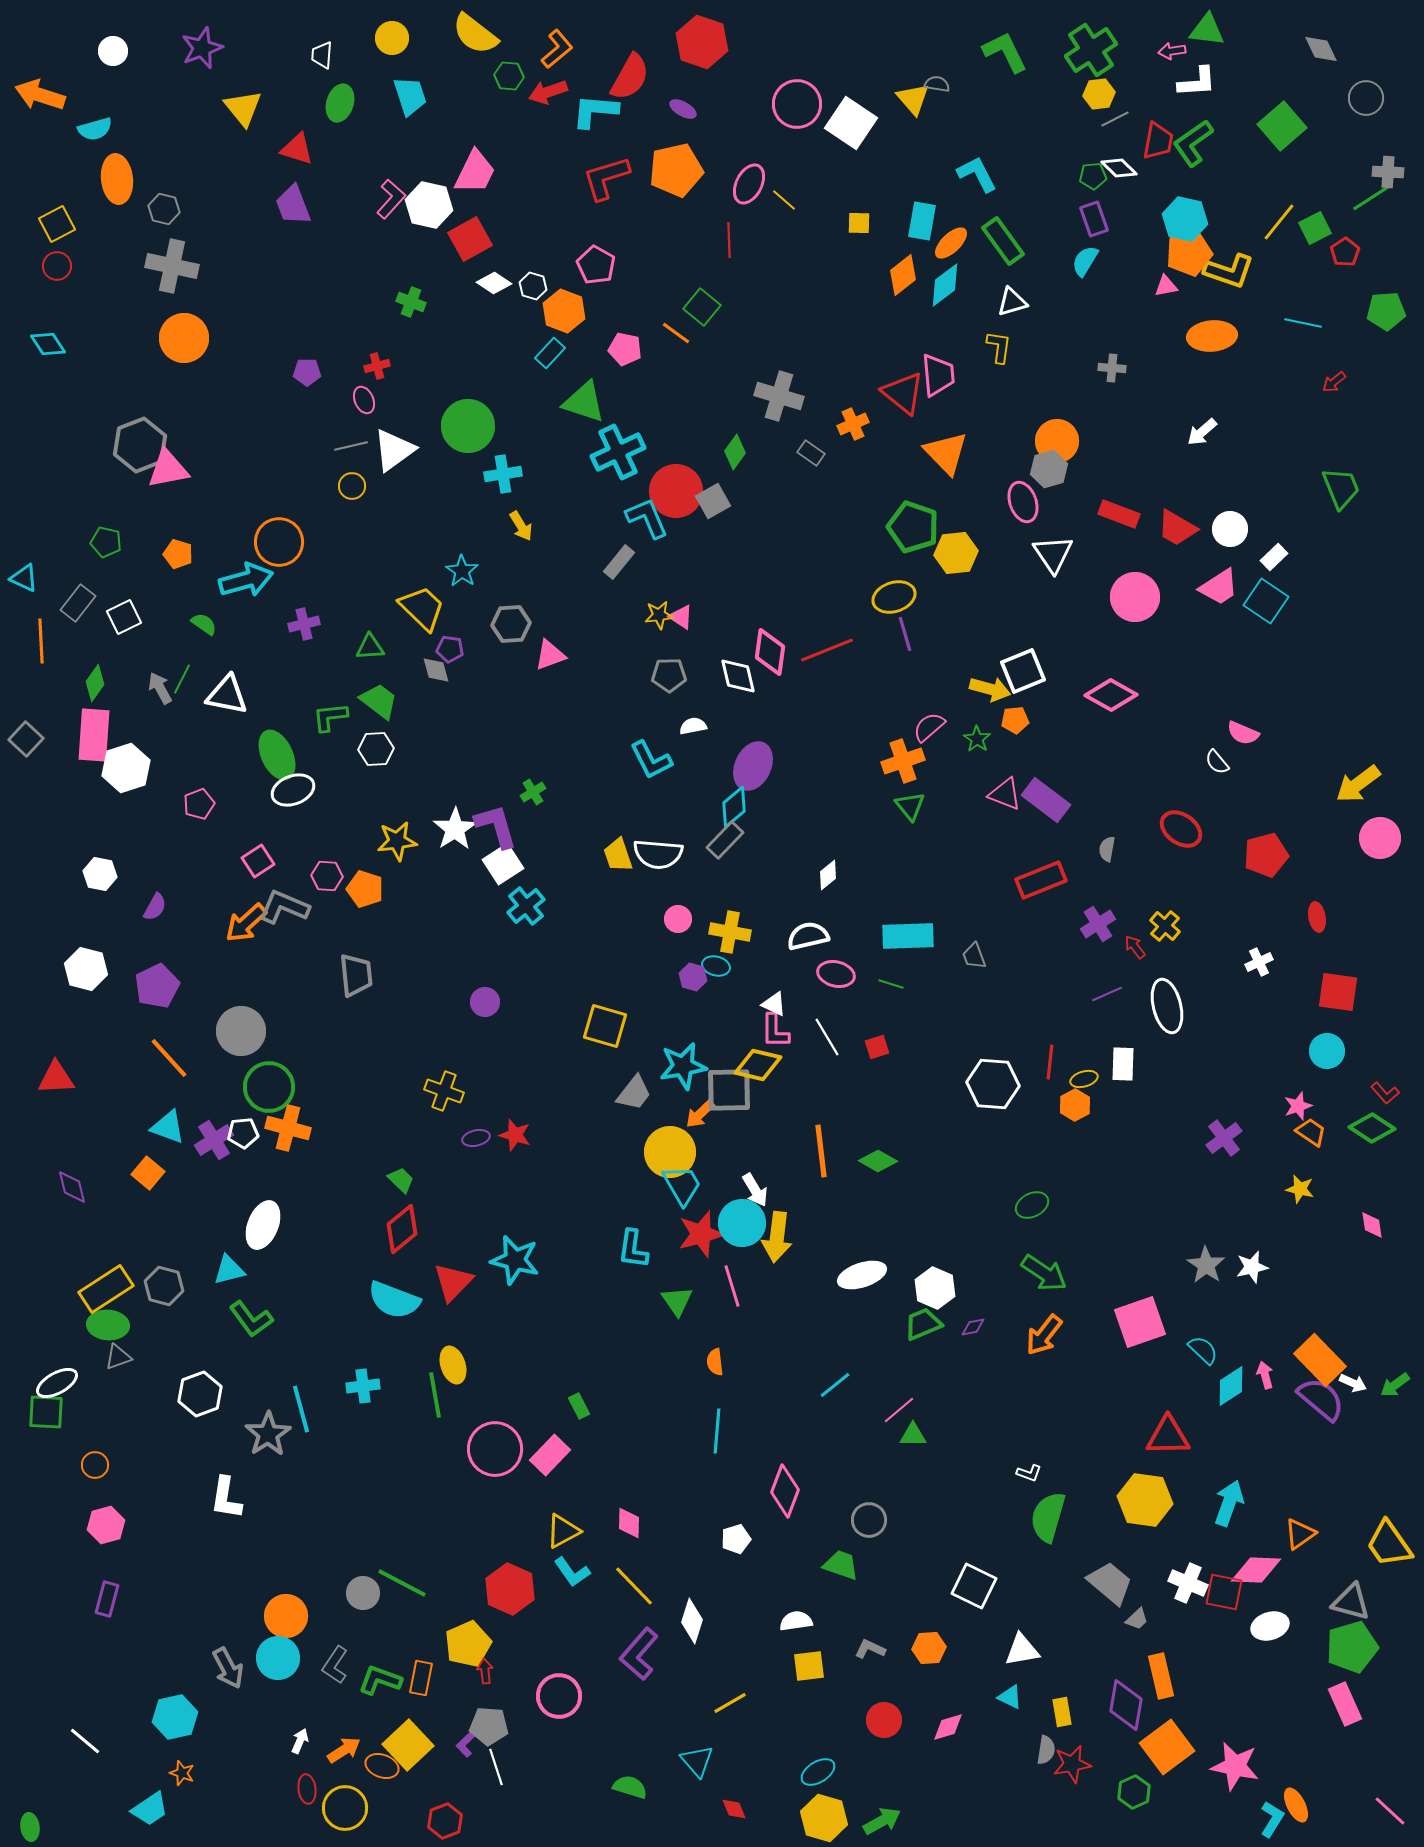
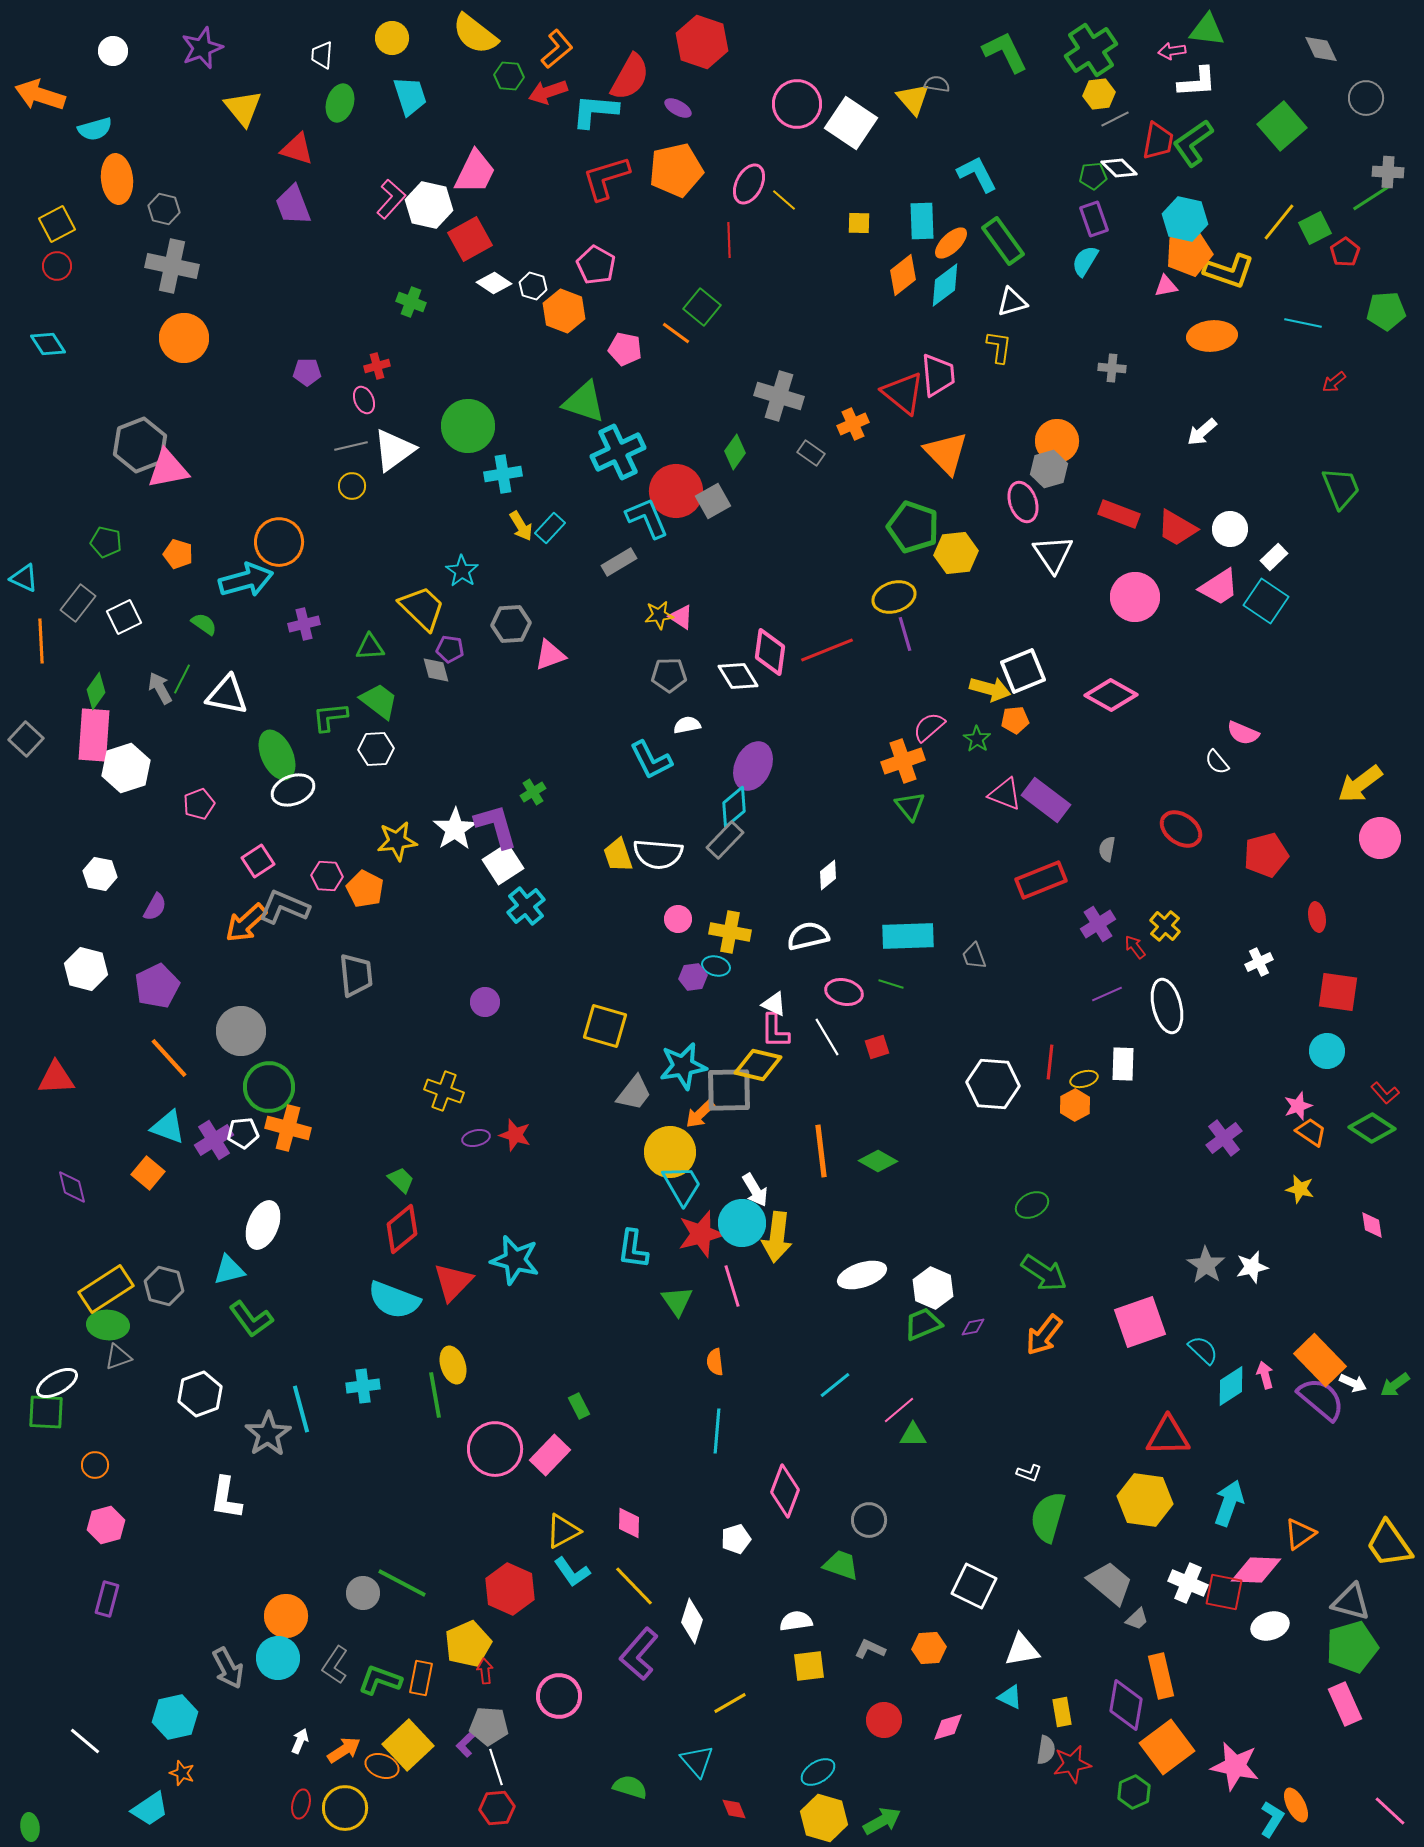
purple ellipse at (683, 109): moved 5 px left, 1 px up
cyan rectangle at (922, 221): rotated 12 degrees counterclockwise
cyan rectangle at (550, 353): moved 175 px down
gray rectangle at (619, 562): rotated 20 degrees clockwise
white diamond at (738, 676): rotated 18 degrees counterclockwise
green diamond at (95, 683): moved 1 px right, 8 px down
white semicircle at (693, 726): moved 6 px left, 1 px up
yellow arrow at (1358, 784): moved 2 px right
orange pentagon at (365, 889): rotated 9 degrees clockwise
pink ellipse at (836, 974): moved 8 px right, 18 px down
purple hexagon at (693, 977): rotated 24 degrees counterclockwise
white hexagon at (935, 1288): moved 2 px left
red ellipse at (307, 1789): moved 6 px left, 15 px down; rotated 20 degrees clockwise
red hexagon at (445, 1821): moved 52 px right, 13 px up; rotated 16 degrees clockwise
